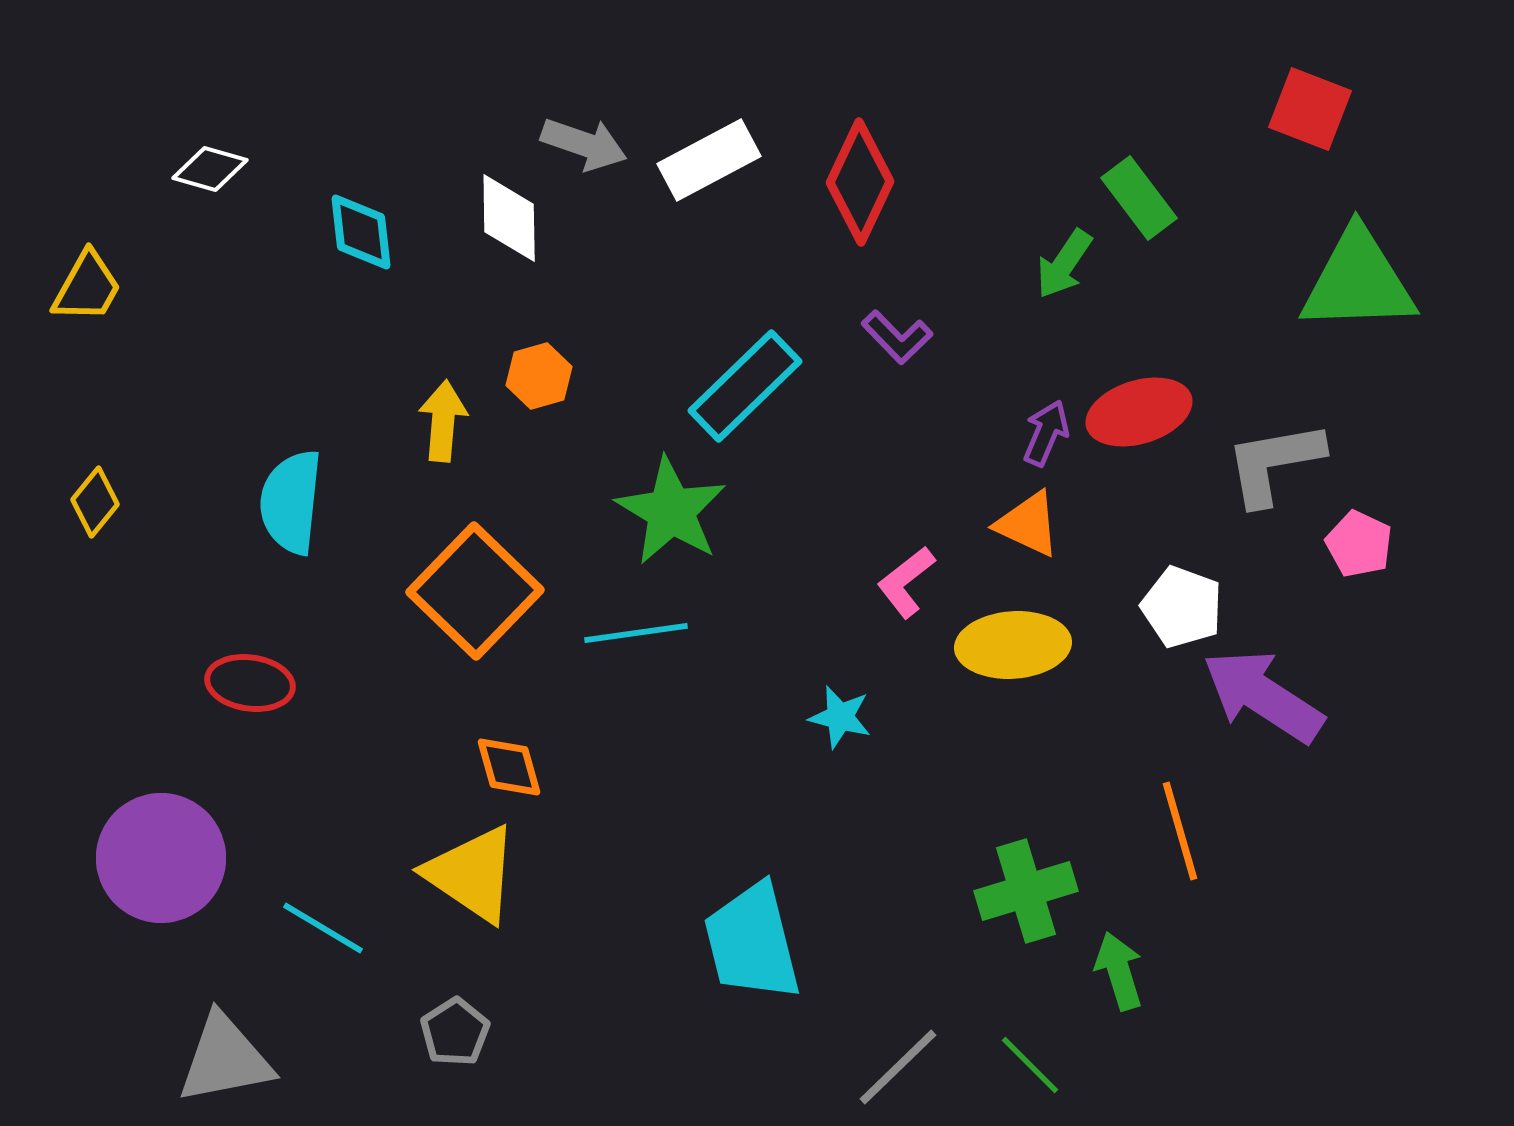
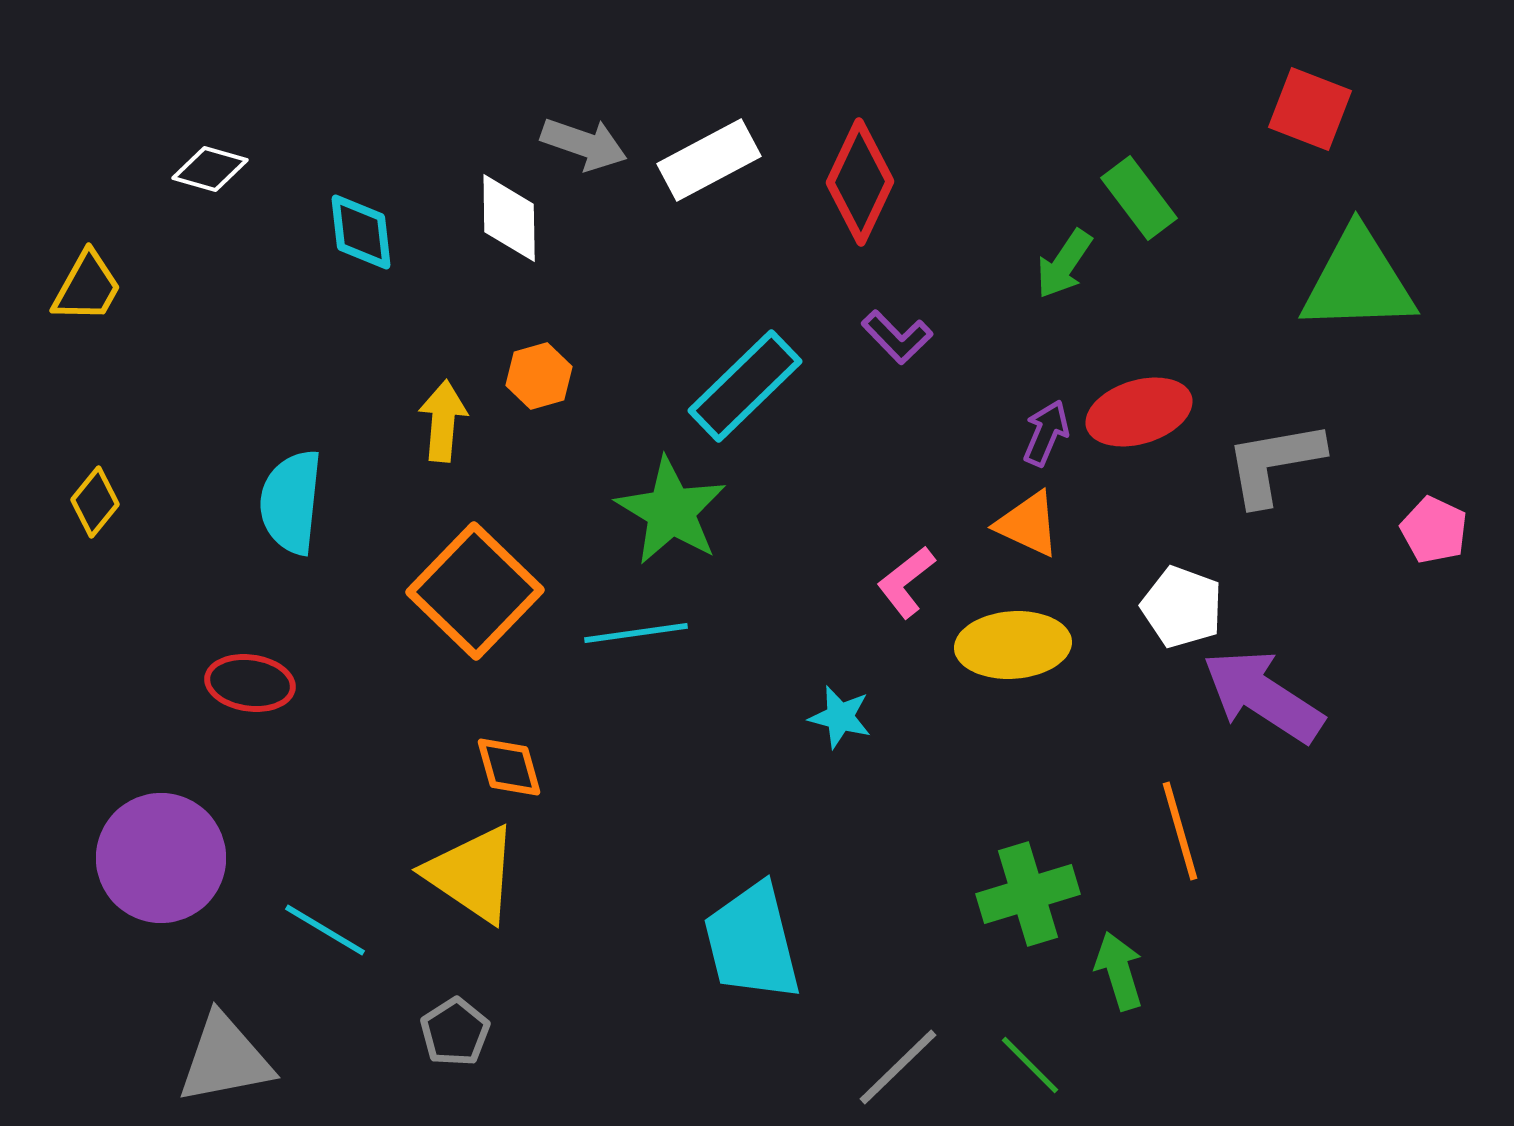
pink pentagon at (1359, 544): moved 75 px right, 14 px up
green cross at (1026, 891): moved 2 px right, 3 px down
cyan line at (323, 928): moved 2 px right, 2 px down
